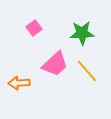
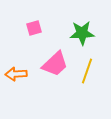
pink square: rotated 21 degrees clockwise
yellow line: rotated 60 degrees clockwise
orange arrow: moved 3 px left, 9 px up
